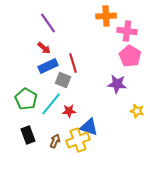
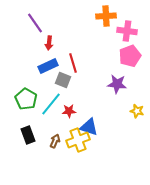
purple line: moved 13 px left
red arrow: moved 5 px right, 5 px up; rotated 56 degrees clockwise
pink pentagon: rotated 20 degrees clockwise
